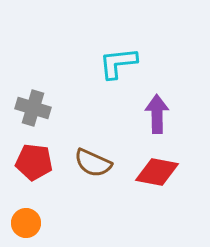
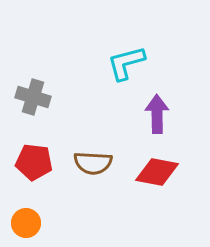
cyan L-shape: moved 8 px right; rotated 9 degrees counterclockwise
gray cross: moved 11 px up
brown semicircle: rotated 21 degrees counterclockwise
